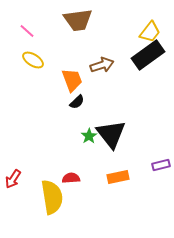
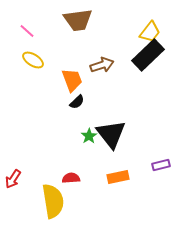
black rectangle: rotated 8 degrees counterclockwise
yellow semicircle: moved 1 px right, 4 px down
